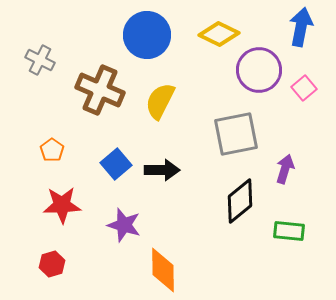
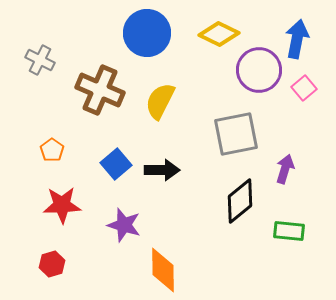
blue arrow: moved 4 px left, 12 px down
blue circle: moved 2 px up
